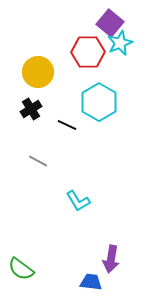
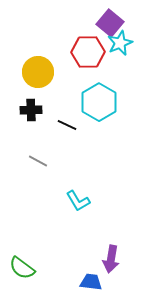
black cross: moved 1 px down; rotated 30 degrees clockwise
green semicircle: moved 1 px right, 1 px up
